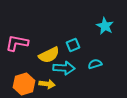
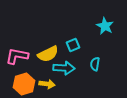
pink L-shape: moved 13 px down
yellow semicircle: moved 1 px left, 1 px up
cyan semicircle: rotated 64 degrees counterclockwise
